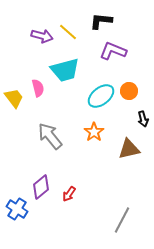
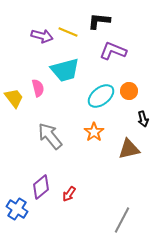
black L-shape: moved 2 px left
yellow line: rotated 18 degrees counterclockwise
